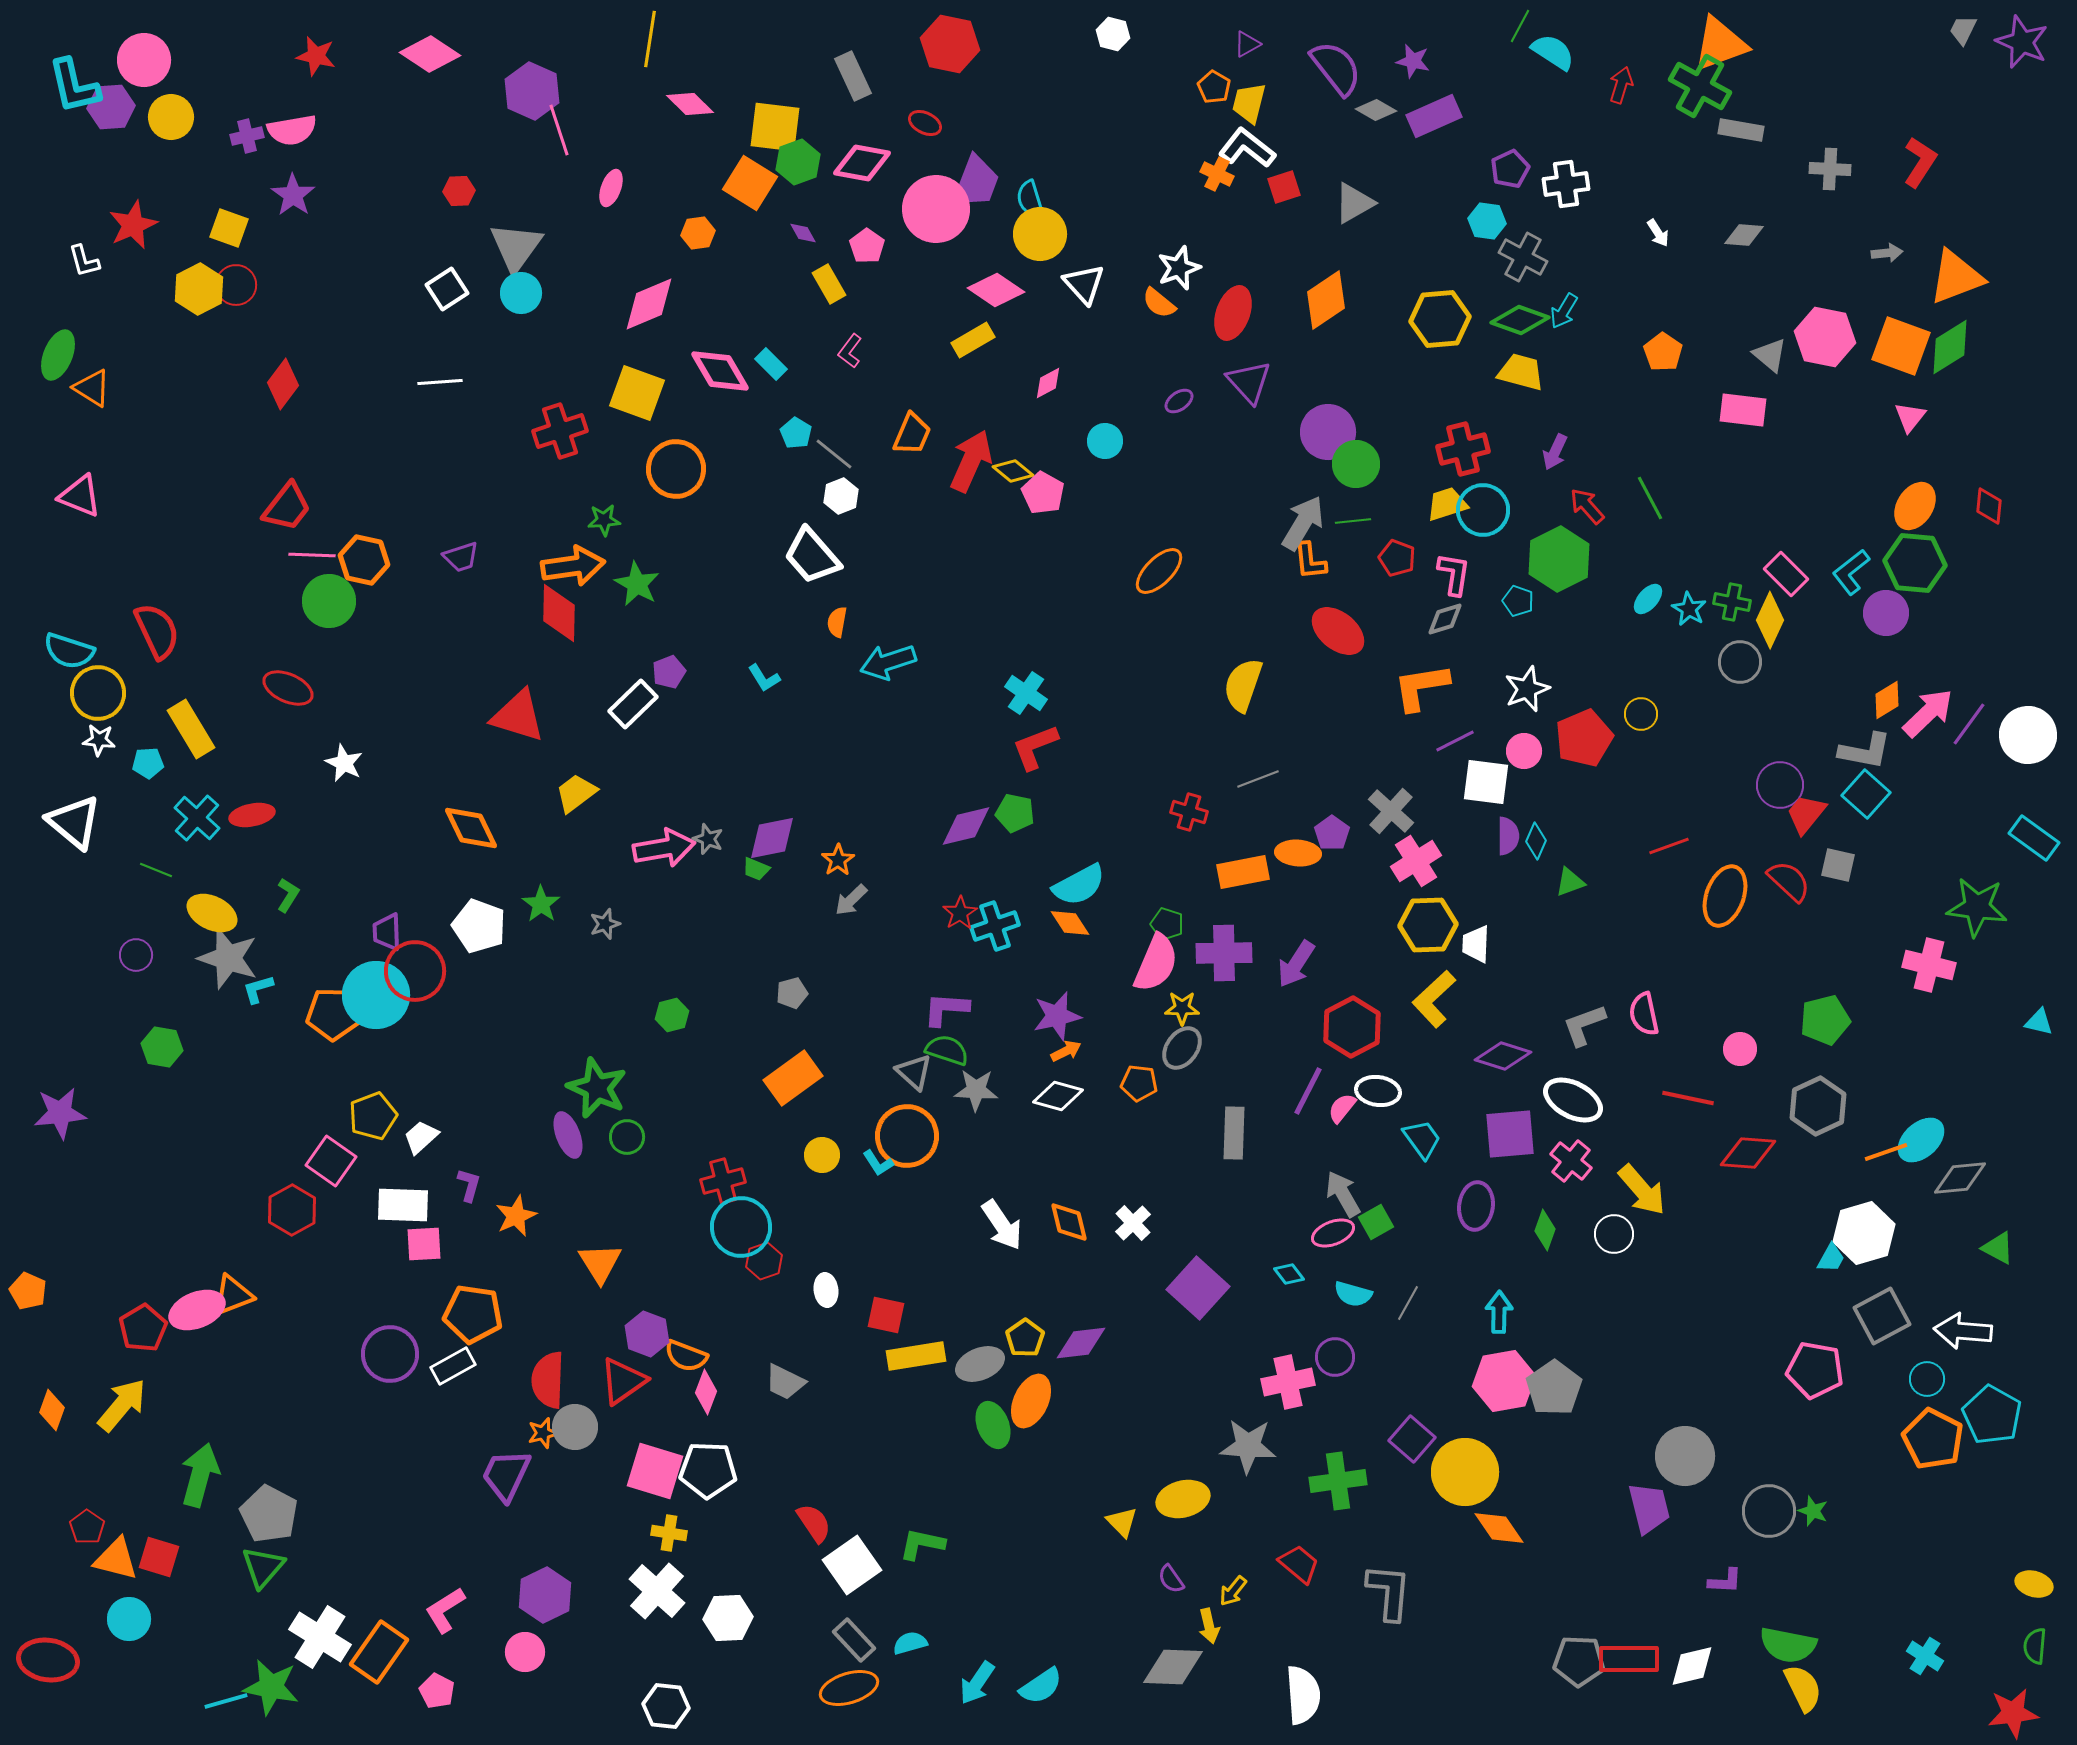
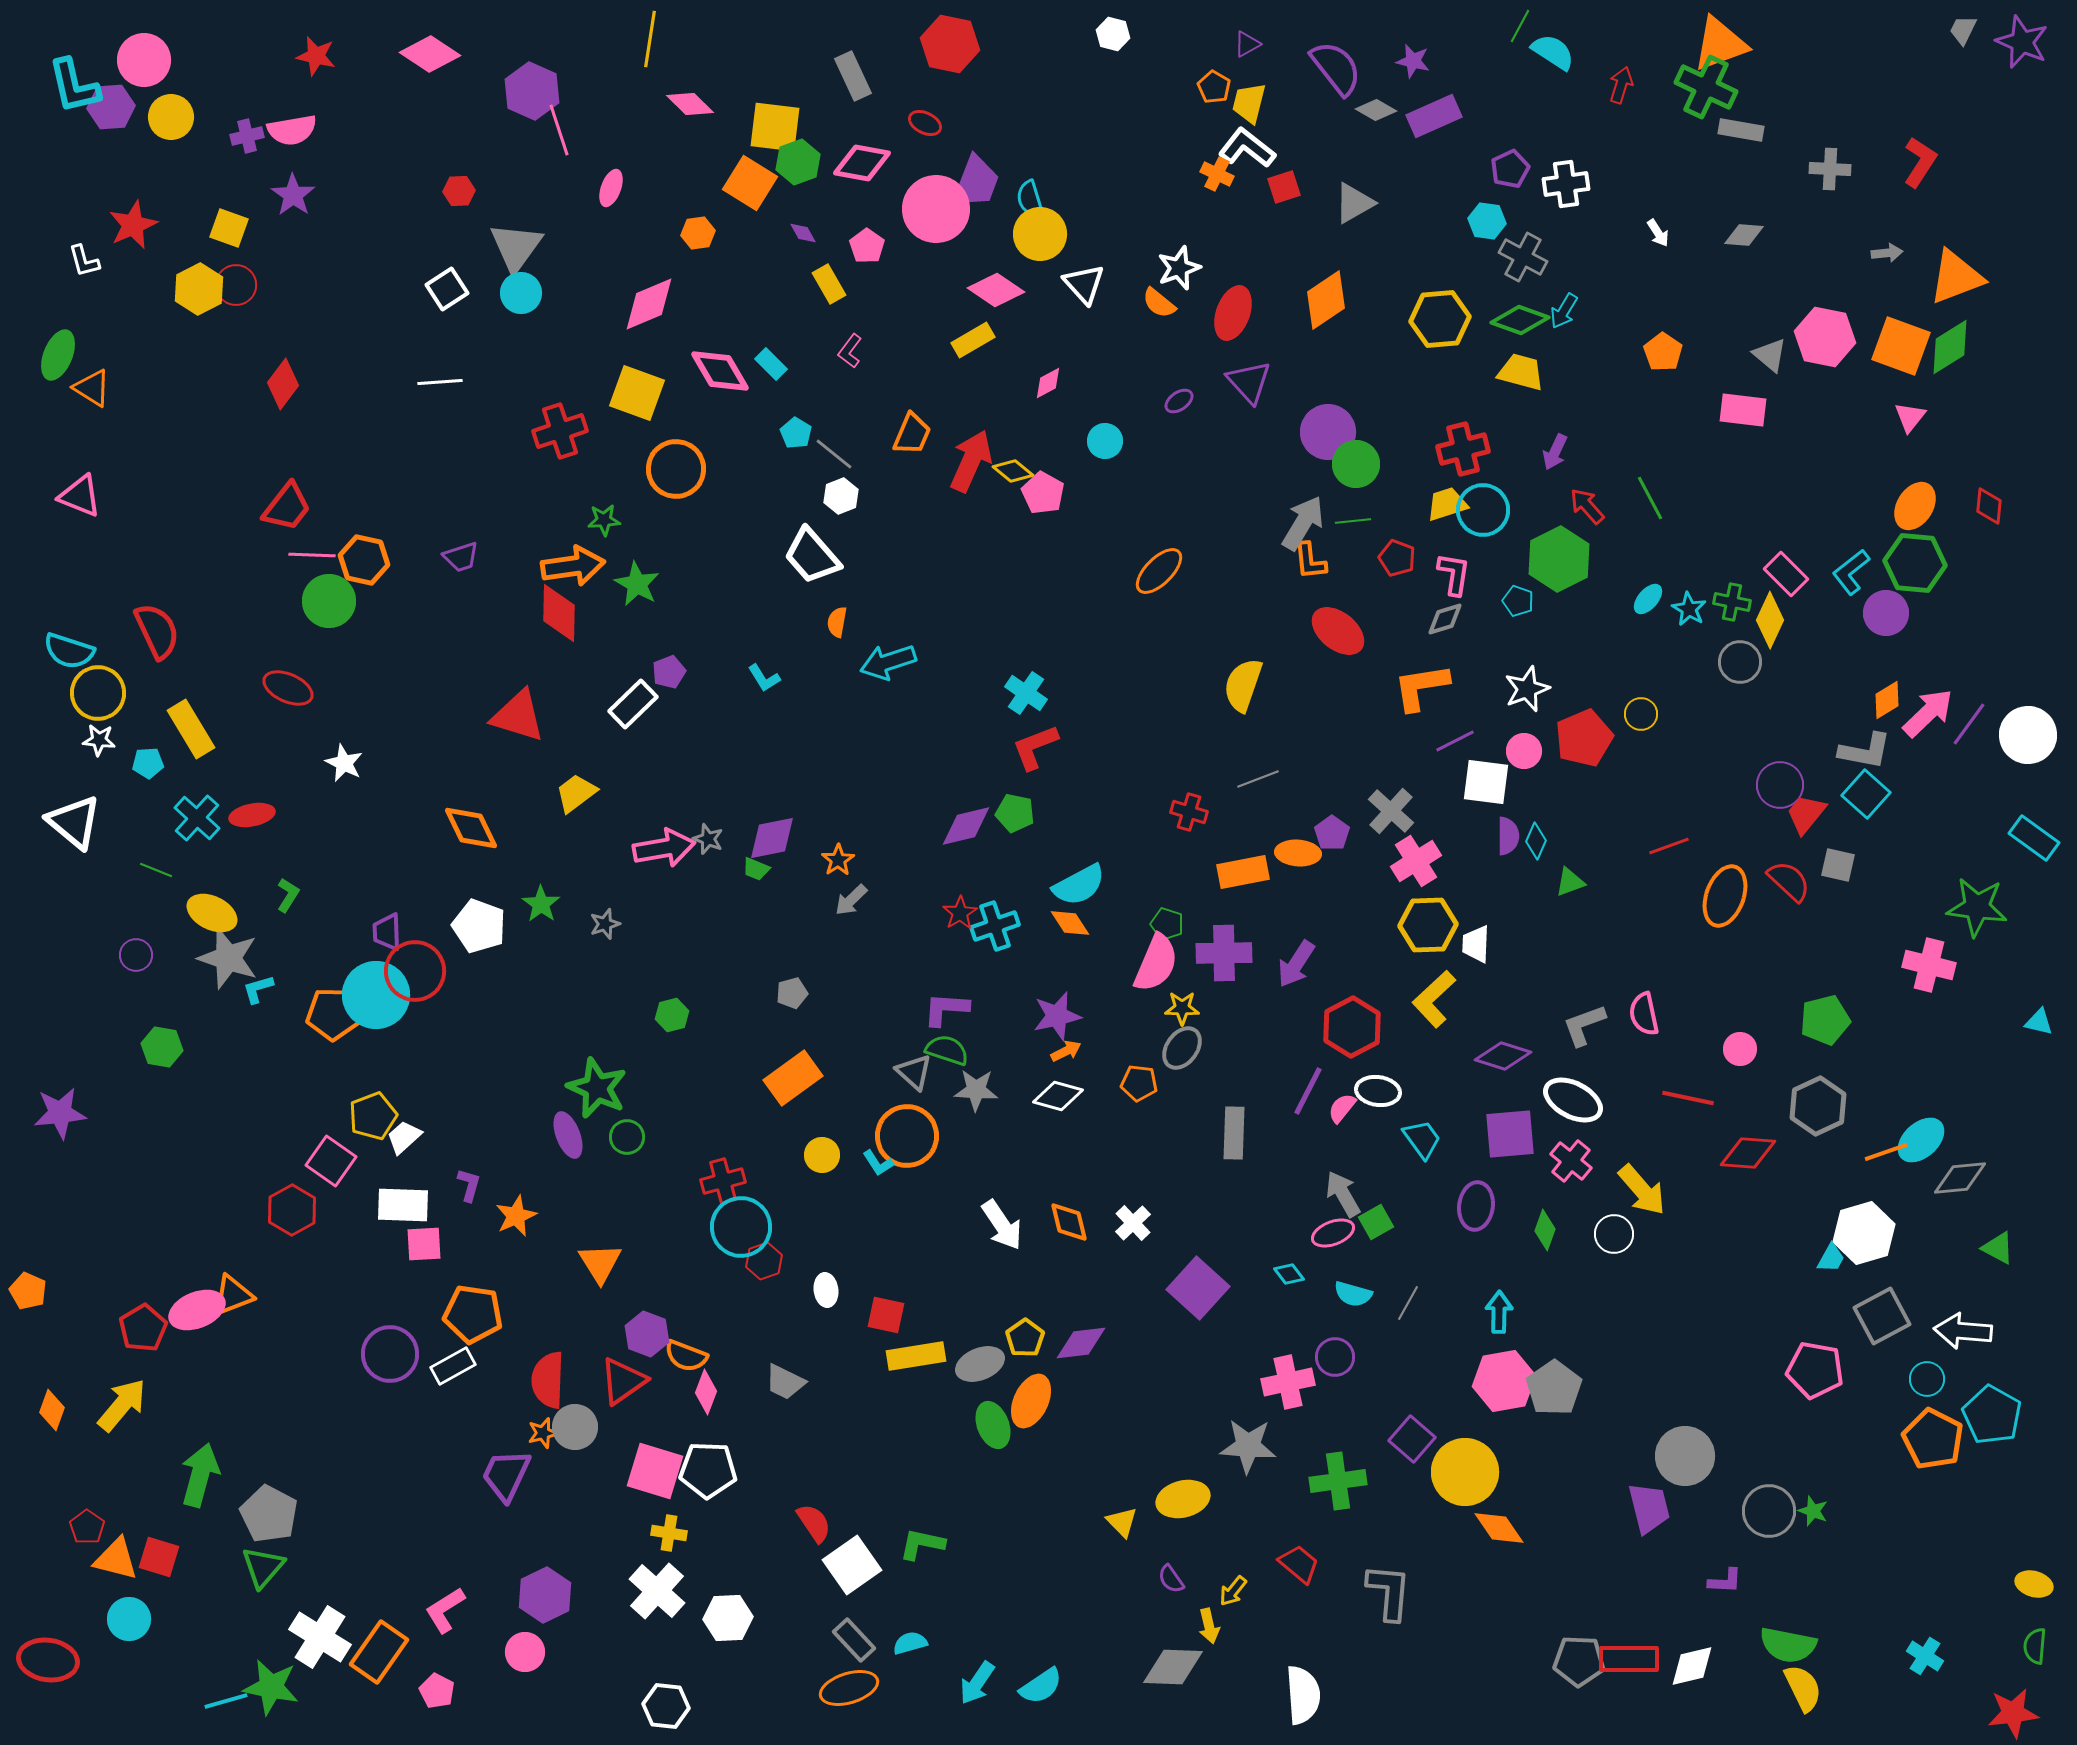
green cross at (1700, 86): moved 6 px right, 1 px down; rotated 4 degrees counterclockwise
white trapezoid at (421, 1137): moved 17 px left
